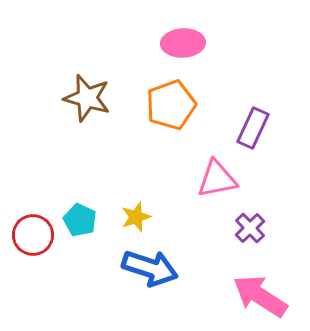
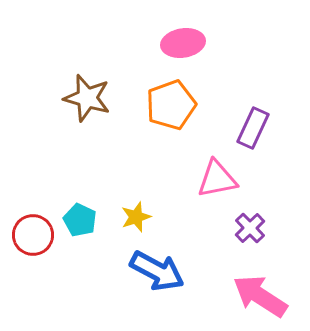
pink ellipse: rotated 6 degrees counterclockwise
blue arrow: moved 7 px right, 3 px down; rotated 10 degrees clockwise
